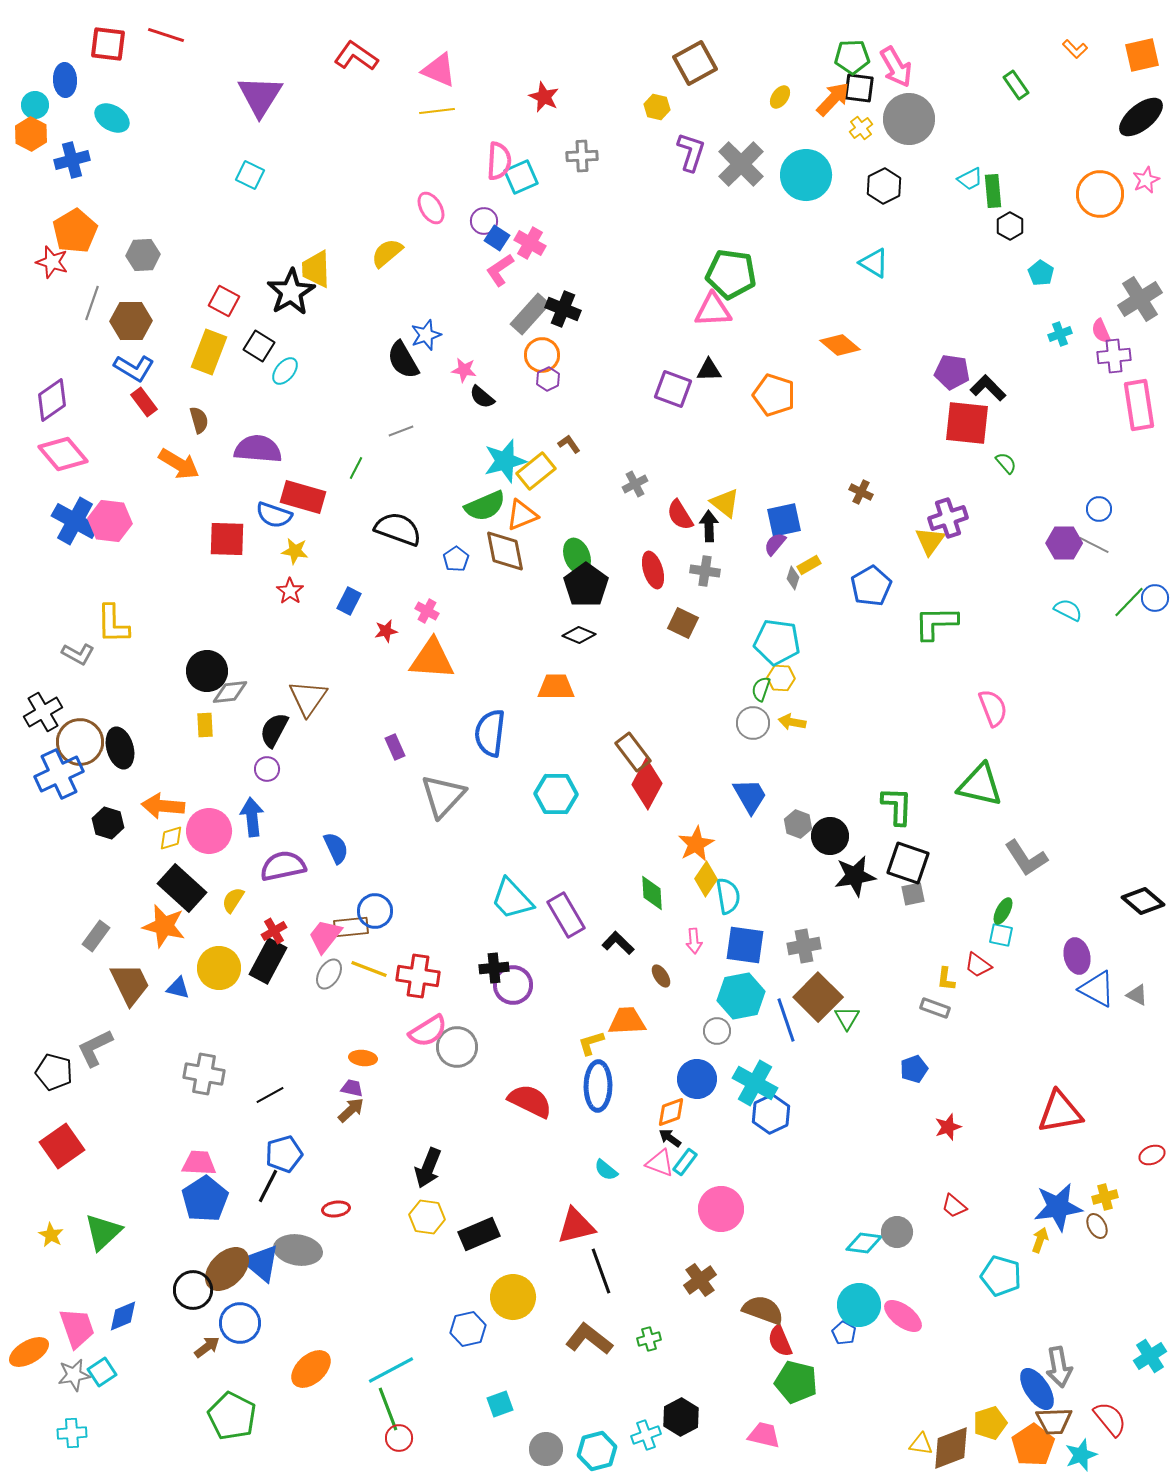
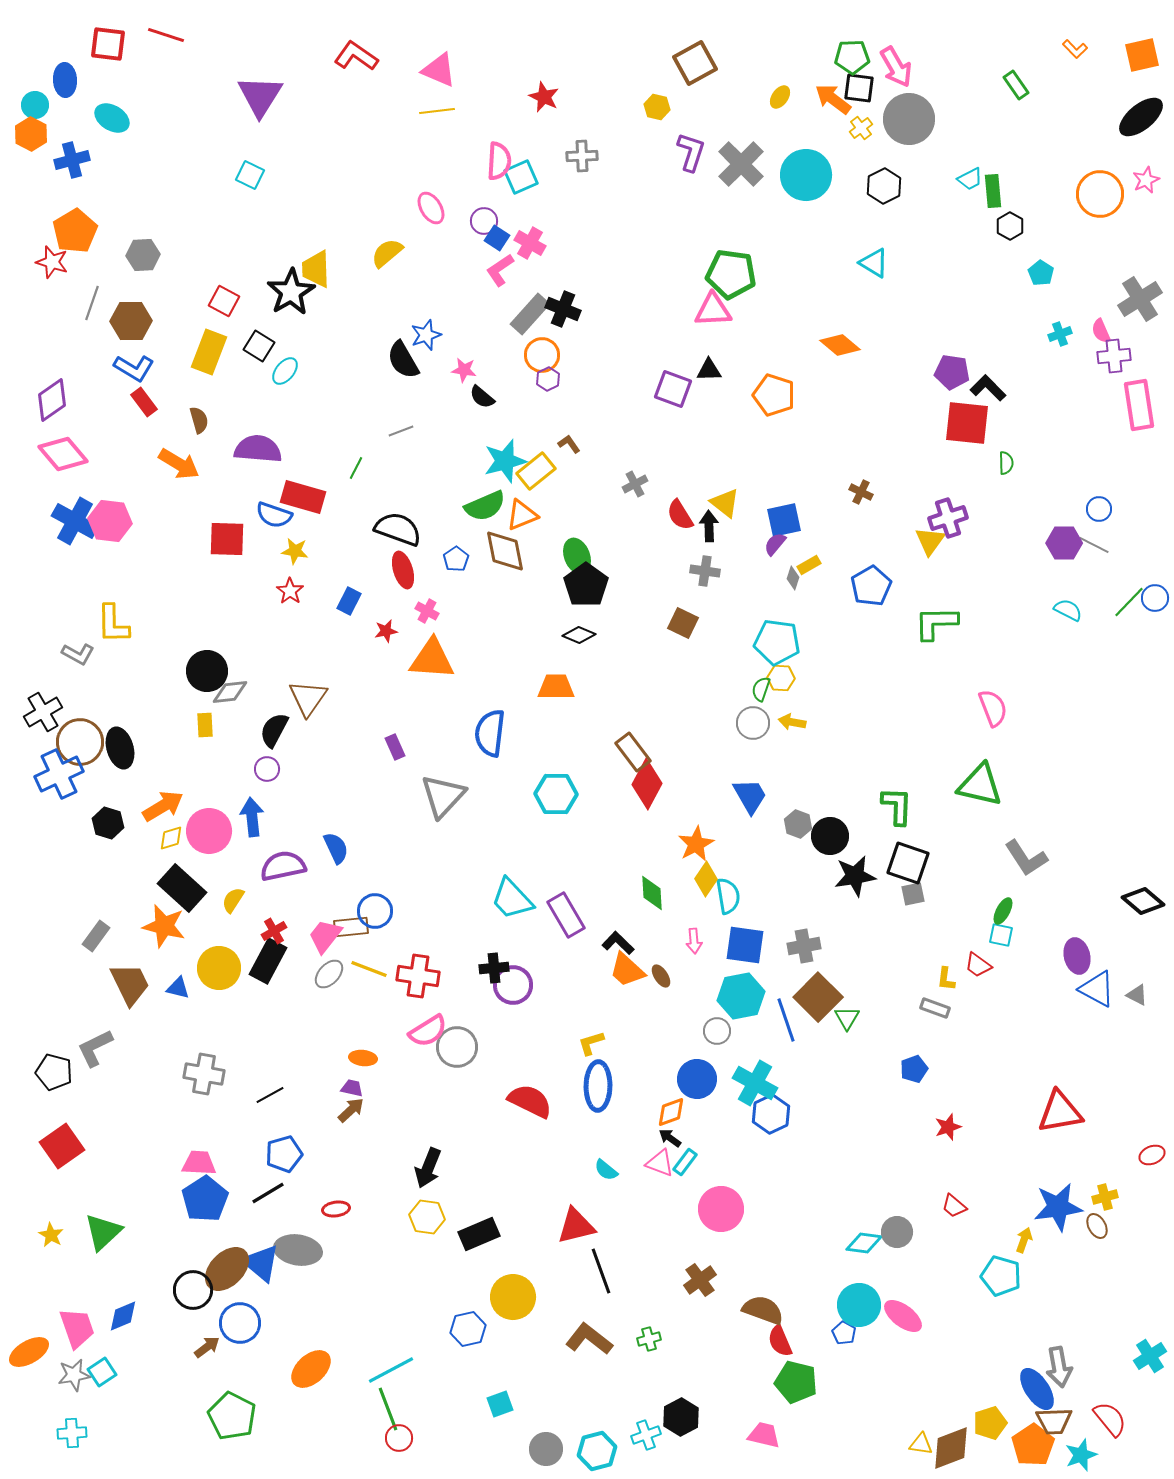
orange arrow at (833, 99): rotated 96 degrees counterclockwise
green semicircle at (1006, 463): rotated 40 degrees clockwise
red ellipse at (653, 570): moved 250 px left
orange arrow at (163, 806): rotated 144 degrees clockwise
gray ellipse at (329, 974): rotated 12 degrees clockwise
orange trapezoid at (627, 1021): moved 51 px up; rotated 135 degrees counterclockwise
black line at (268, 1186): moved 7 px down; rotated 32 degrees clockwise
yellow arrow at (1040, 1240): moved 16 px left
